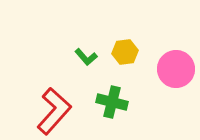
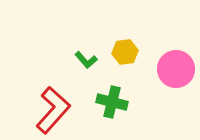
green L-shape: moved 3 px down
red L-shape: moved 1 px left, 1 px up
